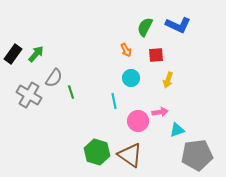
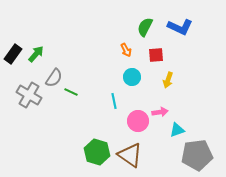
blue L-shape: moved 2 px right, 2 px down
cyan circle: moved 1 px right, 1 px up
green line: rotated 48 degrees counterclockwise
